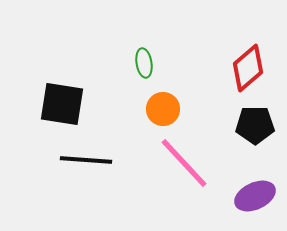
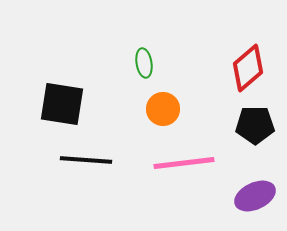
pink line: rotated 54 degrees counterclockwise
